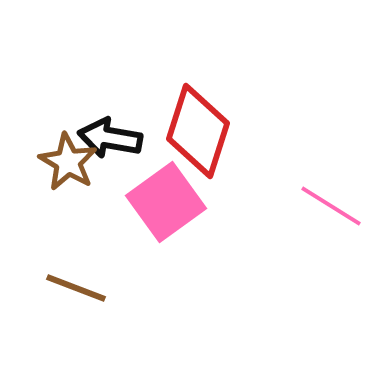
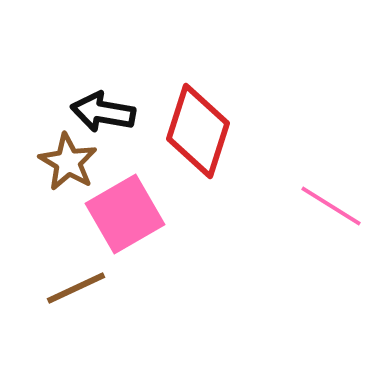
black arrow: moved 7 px left, 26 px up
pink square: moved 41 px left, 12 px down; rotated 6 degrees clockwise
brown line: rotated 46 degrees counterclockwise
